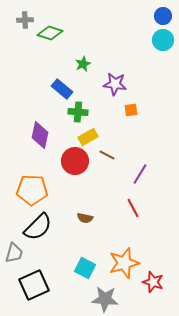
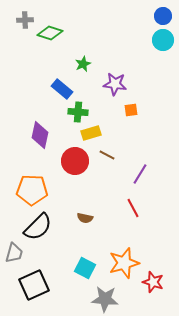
yellow rectangle: moved 3 px right, 4 px up; rotated 12 degrees clockwise
